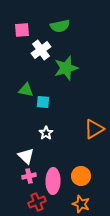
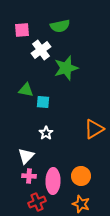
white triangle: rotated 30 degrees clockwise
pink cross: rotated 16 degrees clockwise
